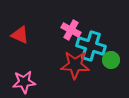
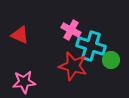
red star: moved 2 px left, 1 px down; rotated 12 degrees clockwise
